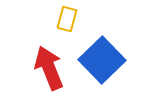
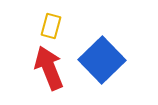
yellow rectangle: moved 16 px left, 7 px down
